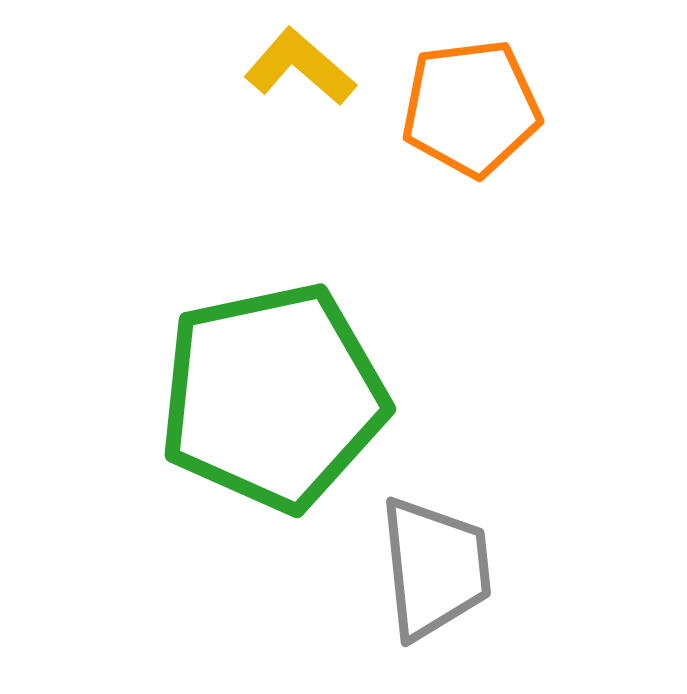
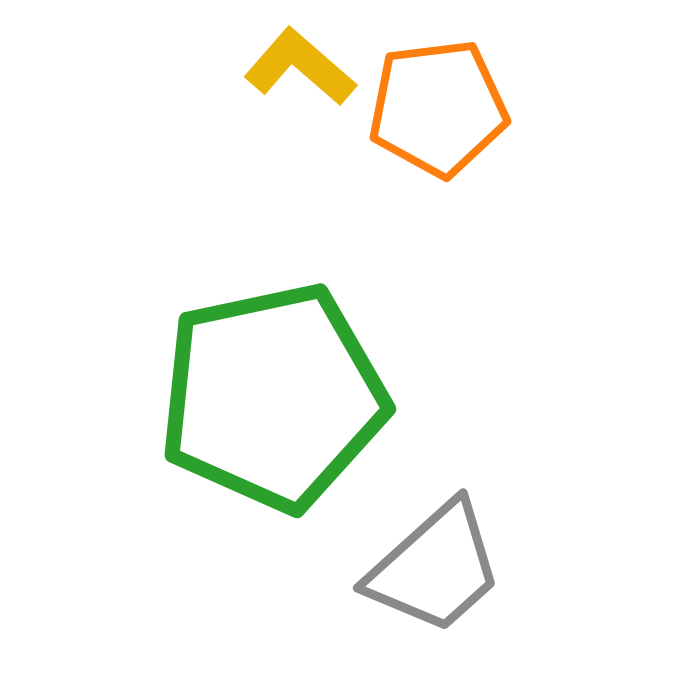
orange pentagon: moved 33 px left
gray trapezoid: rotated 54 degrees clockwise
